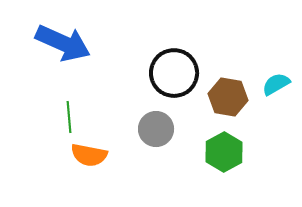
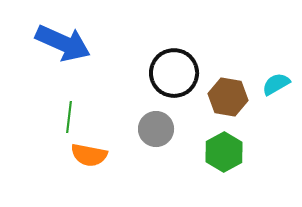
green line: rotated 12 degrees clockwise
